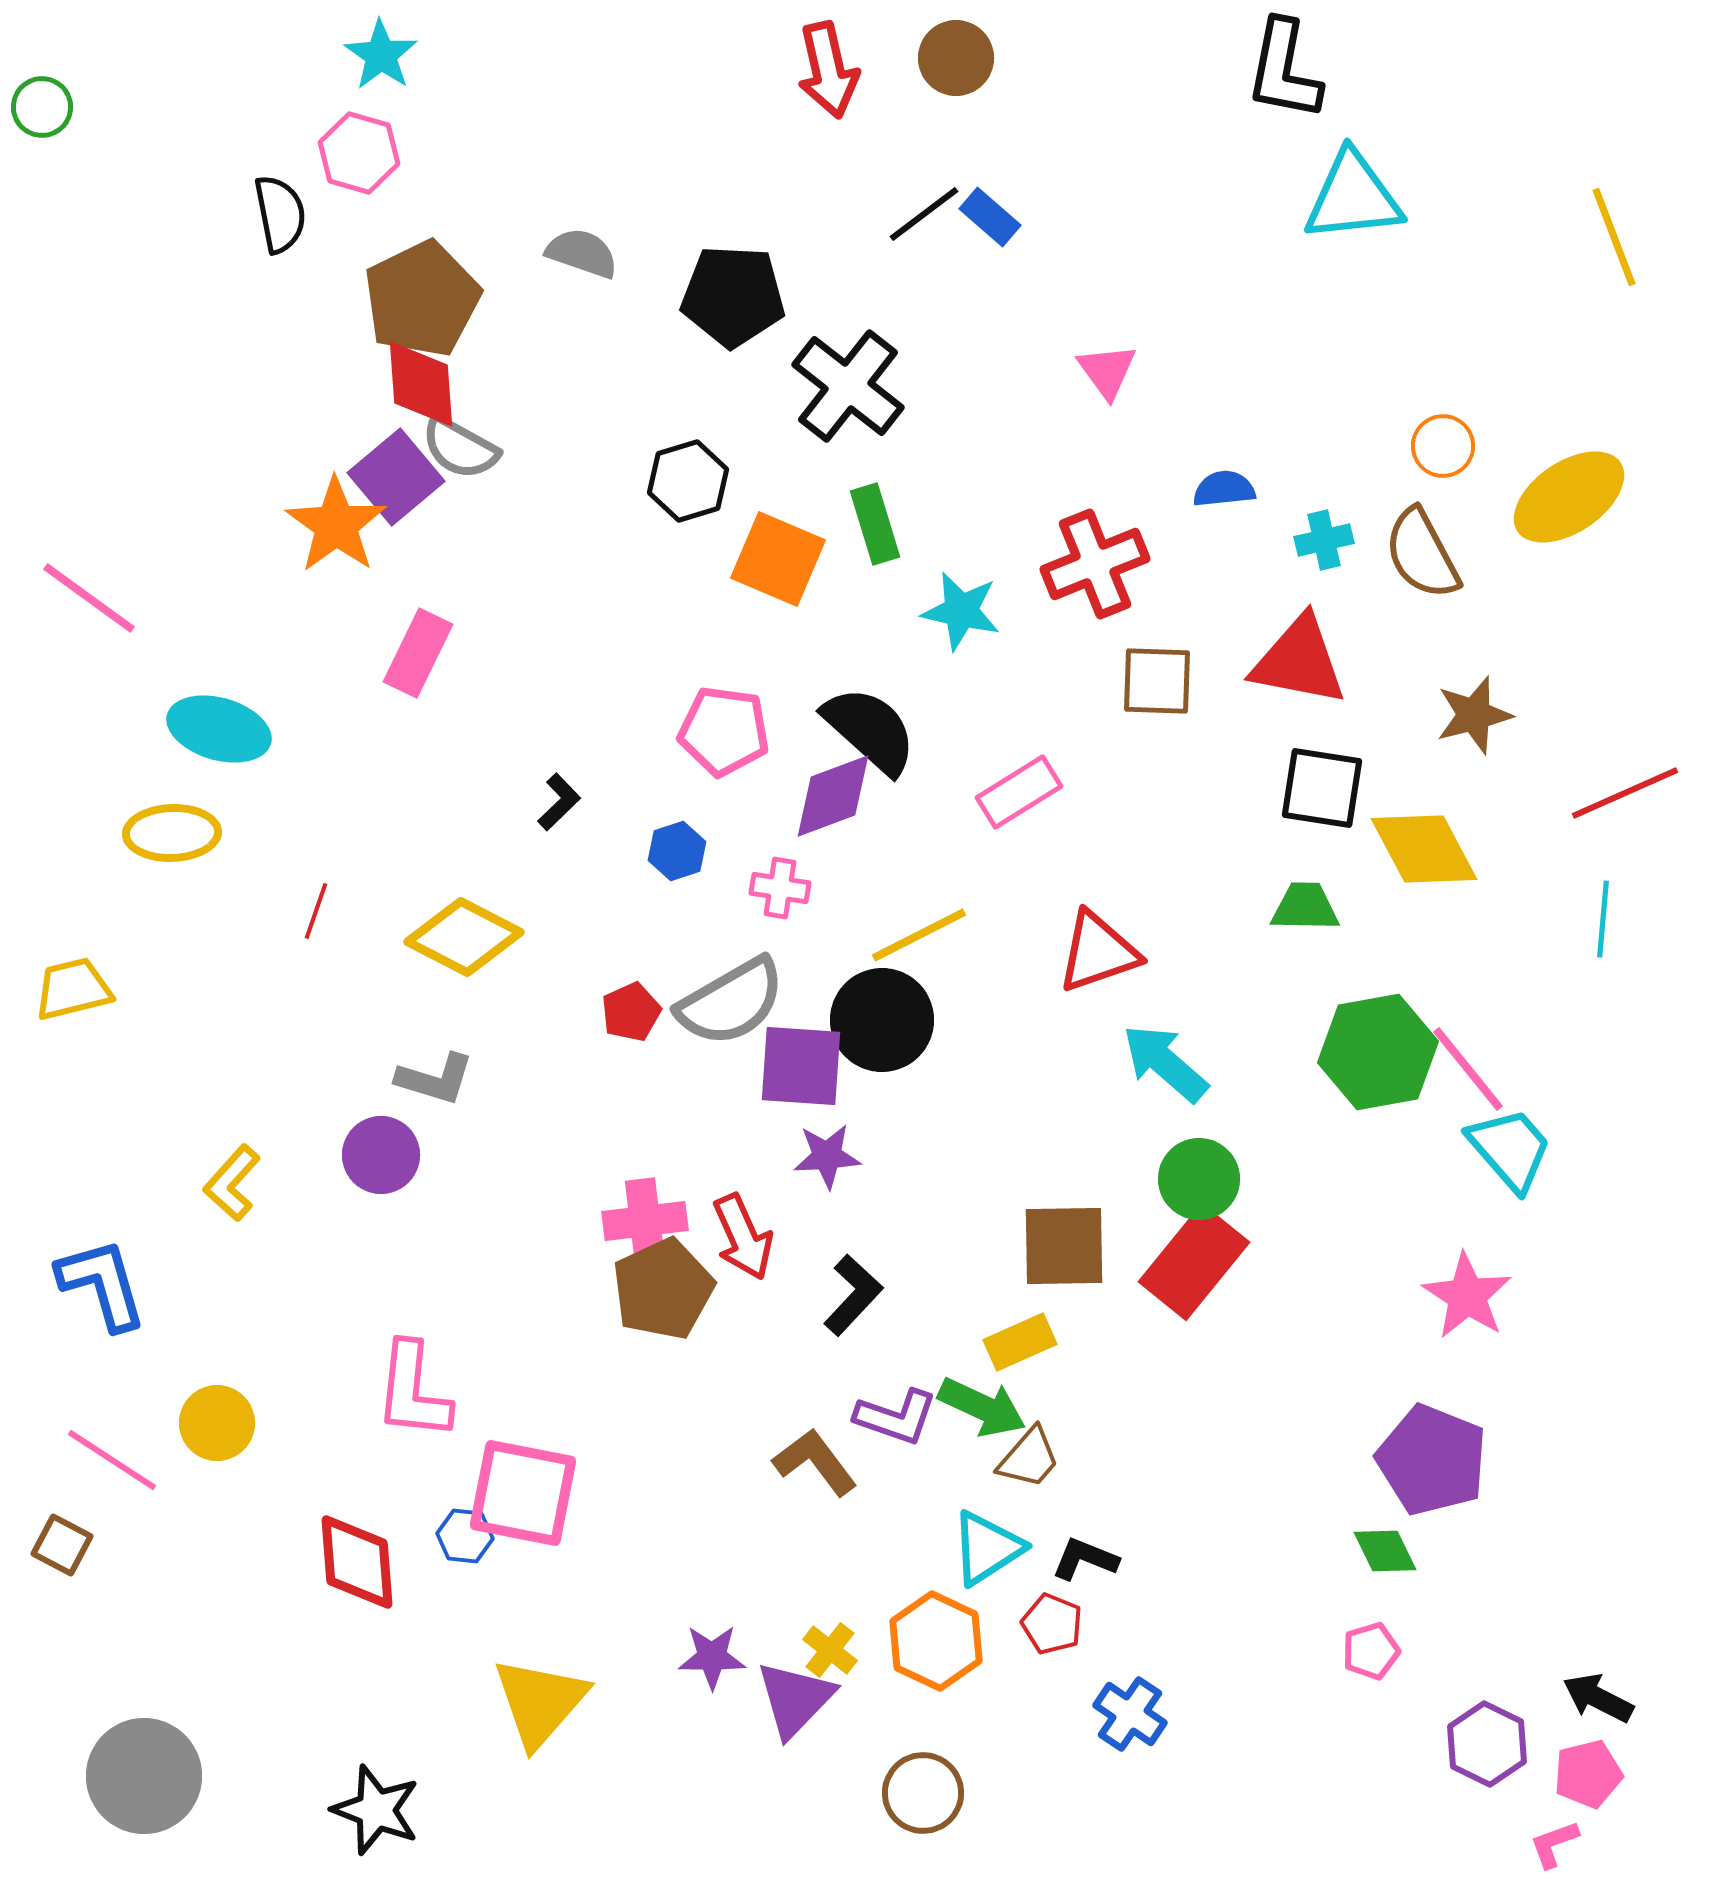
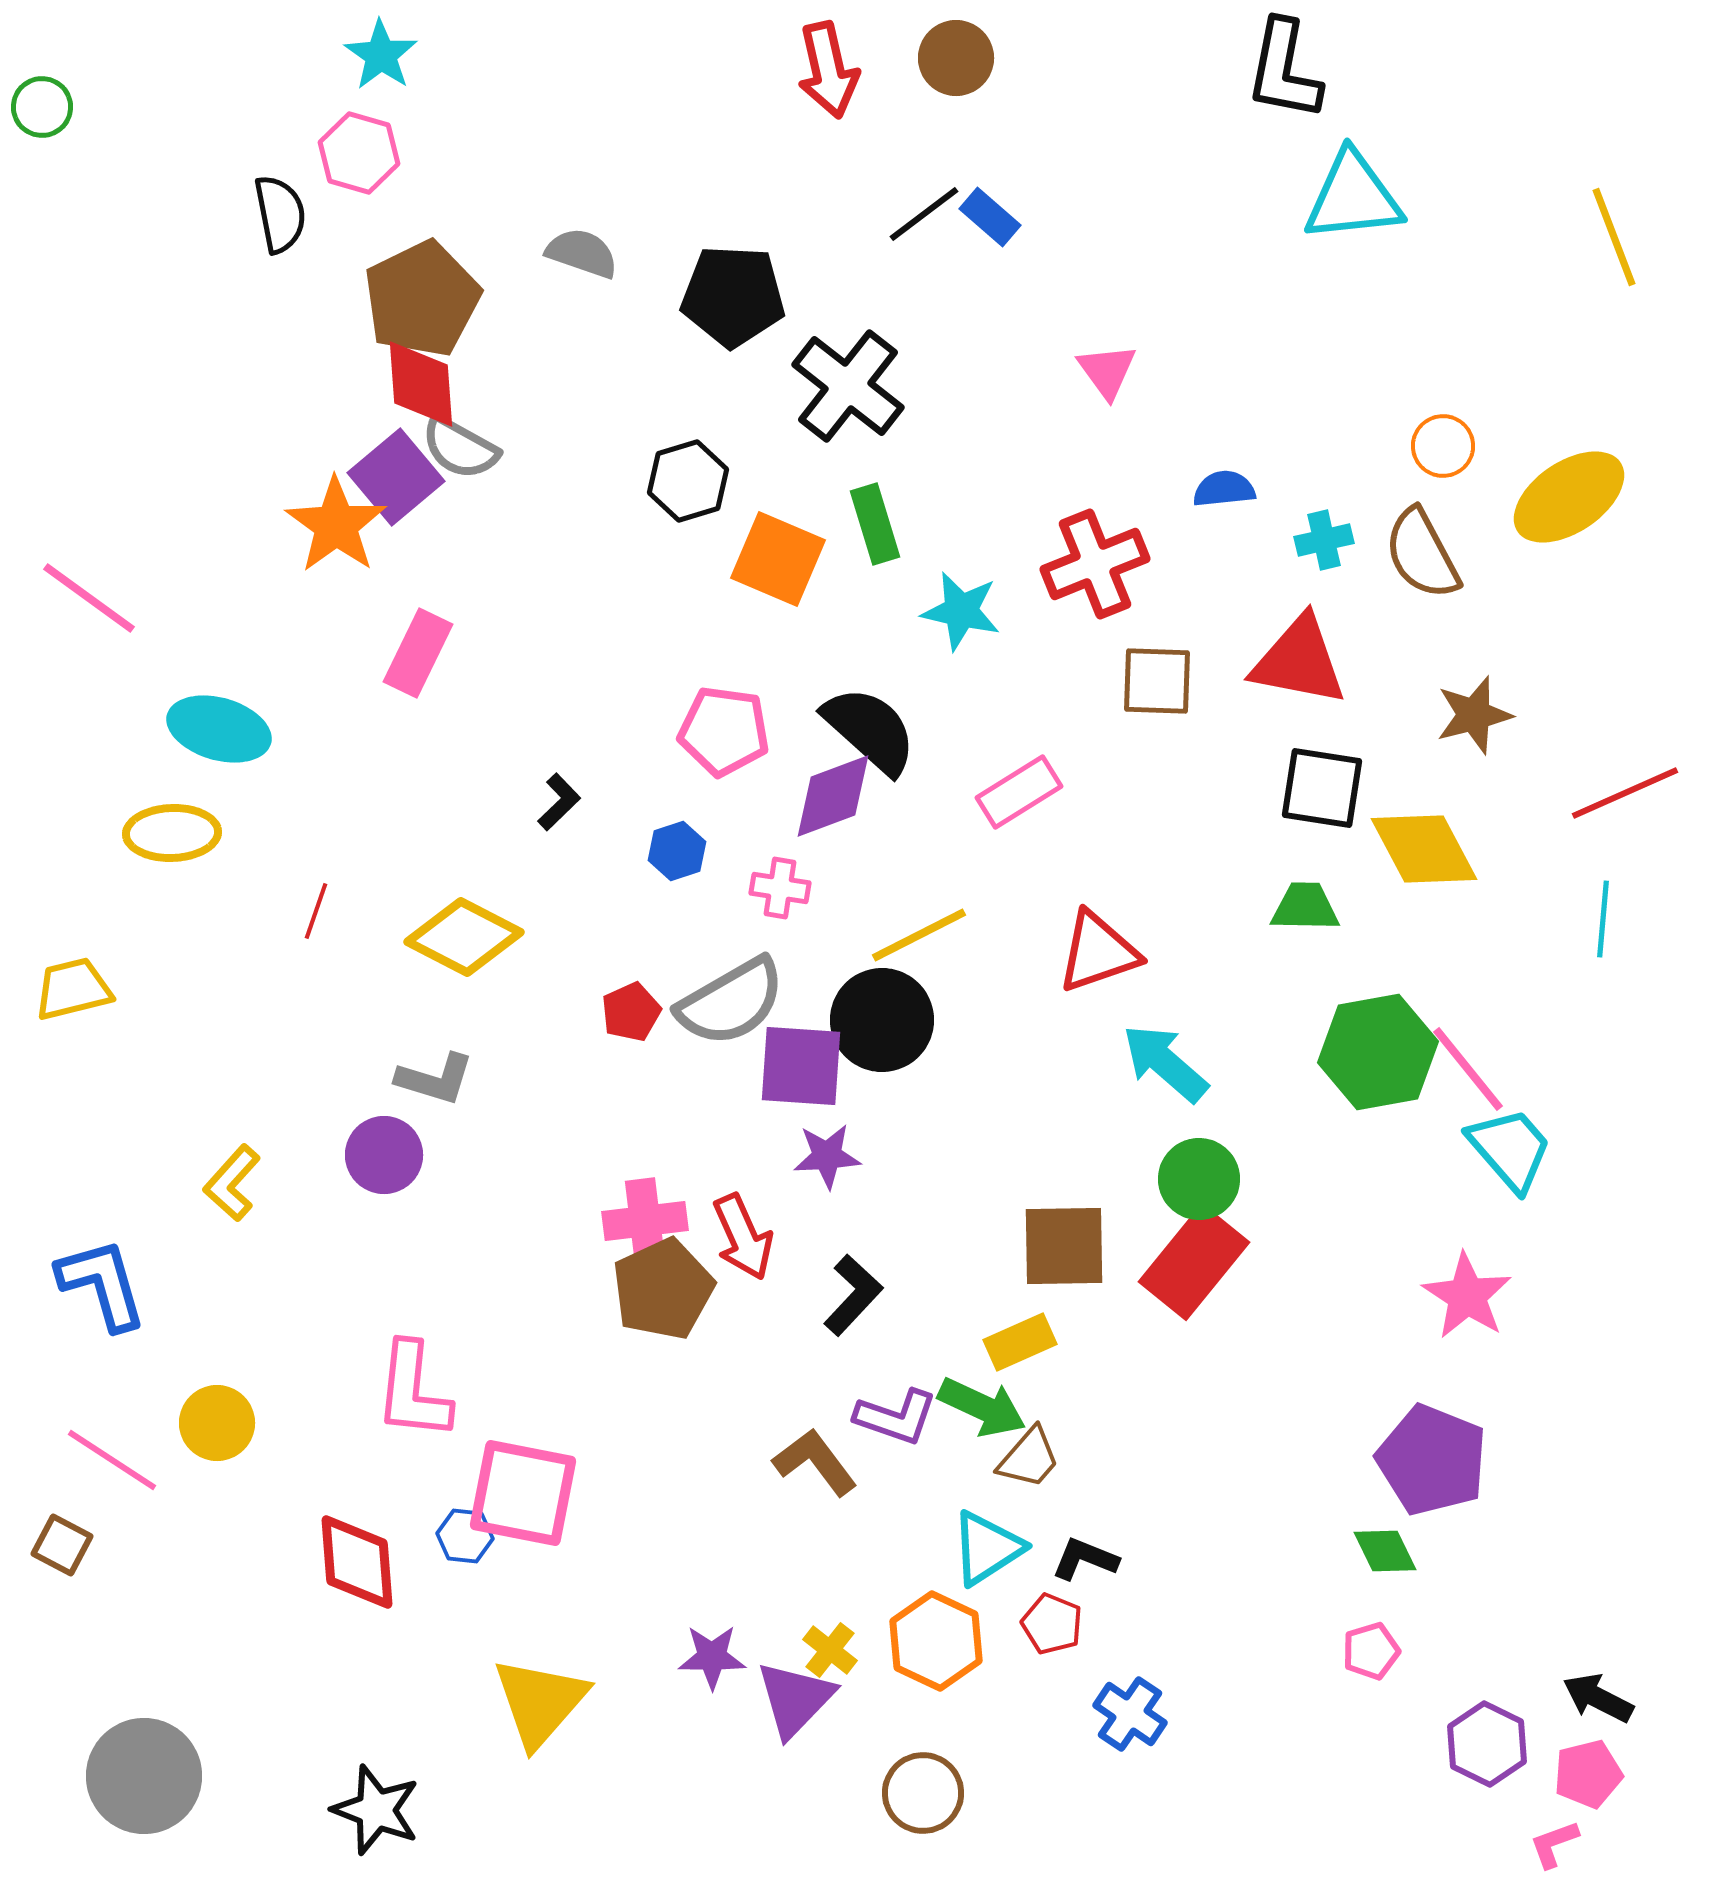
purple circle at (381, 1155): moved 3 px right
